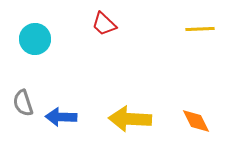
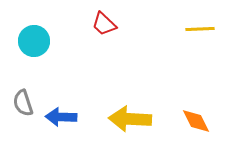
cyan circle: moved 1 px left, 2 px down
